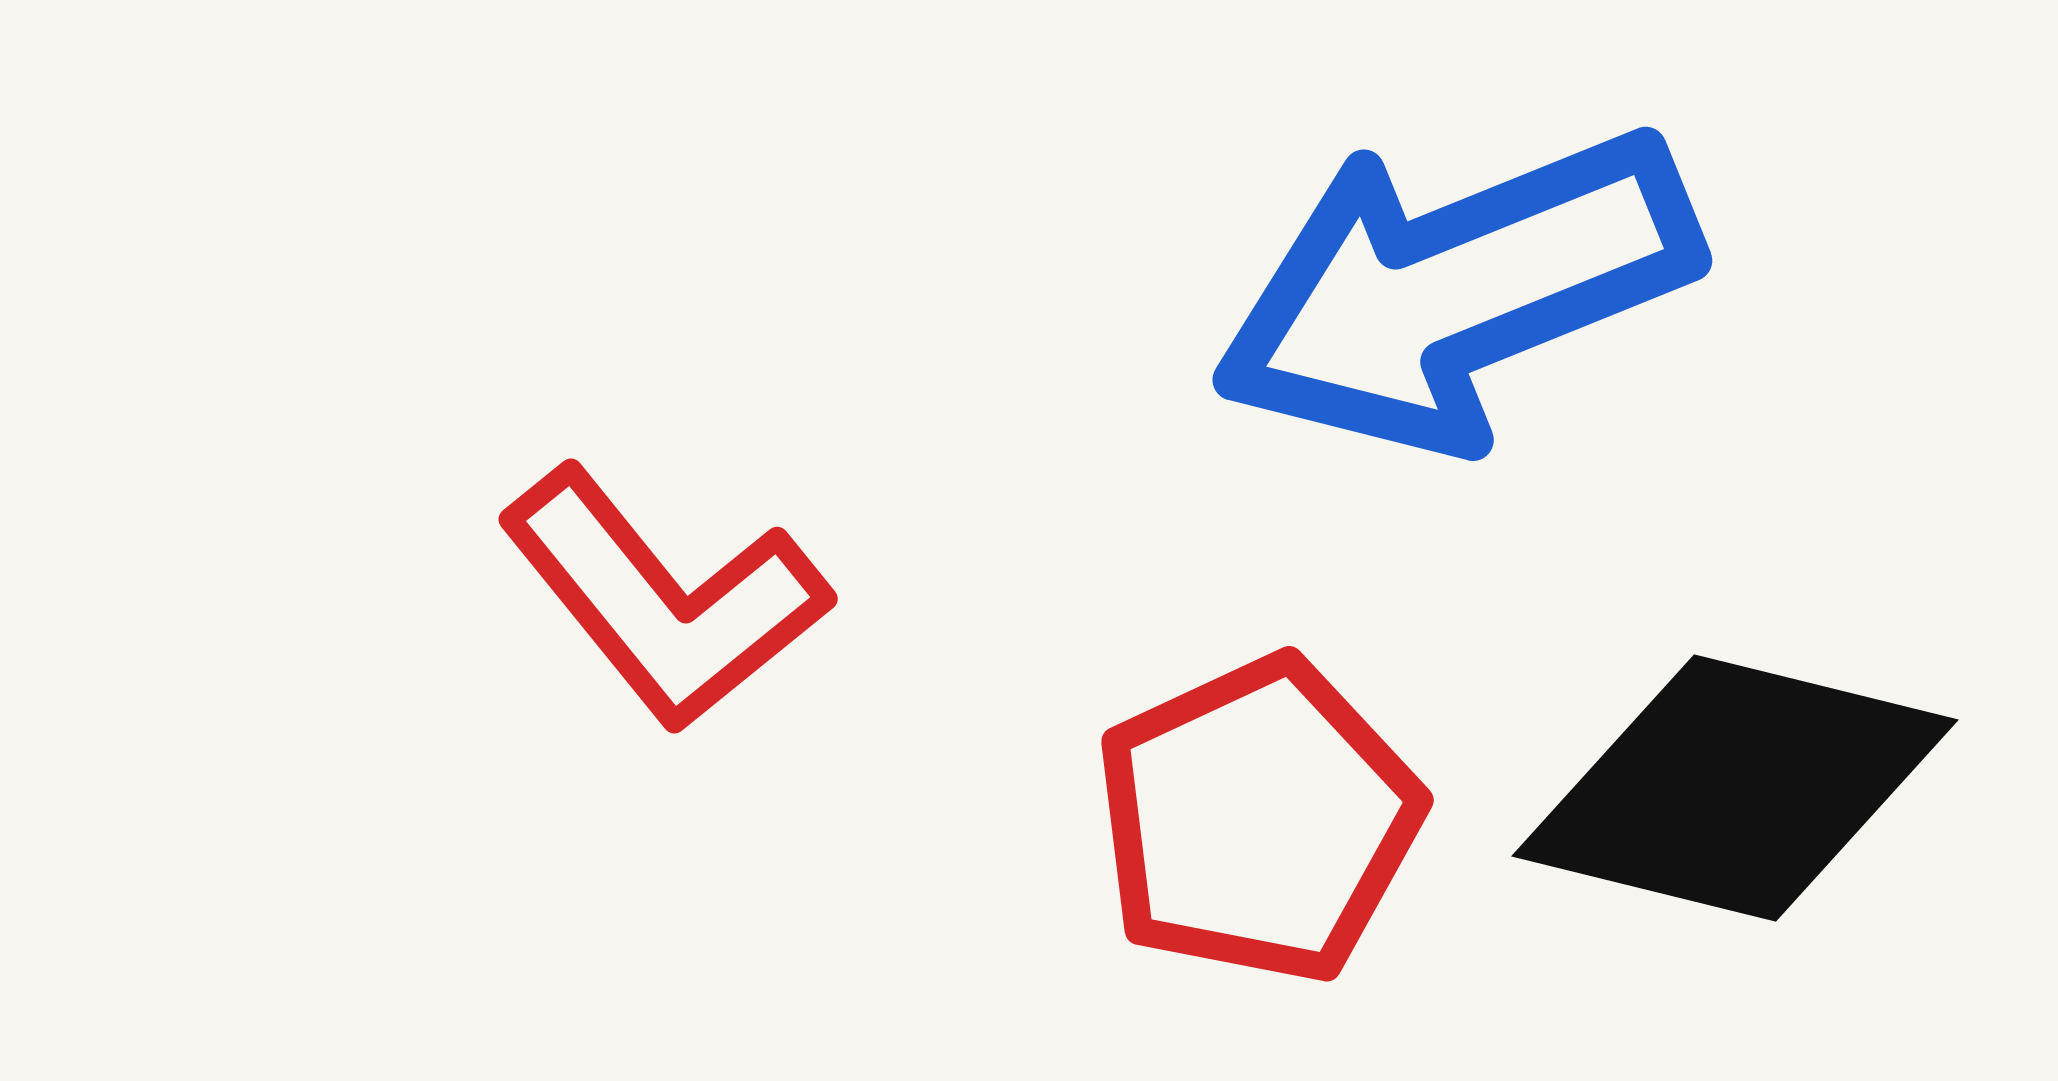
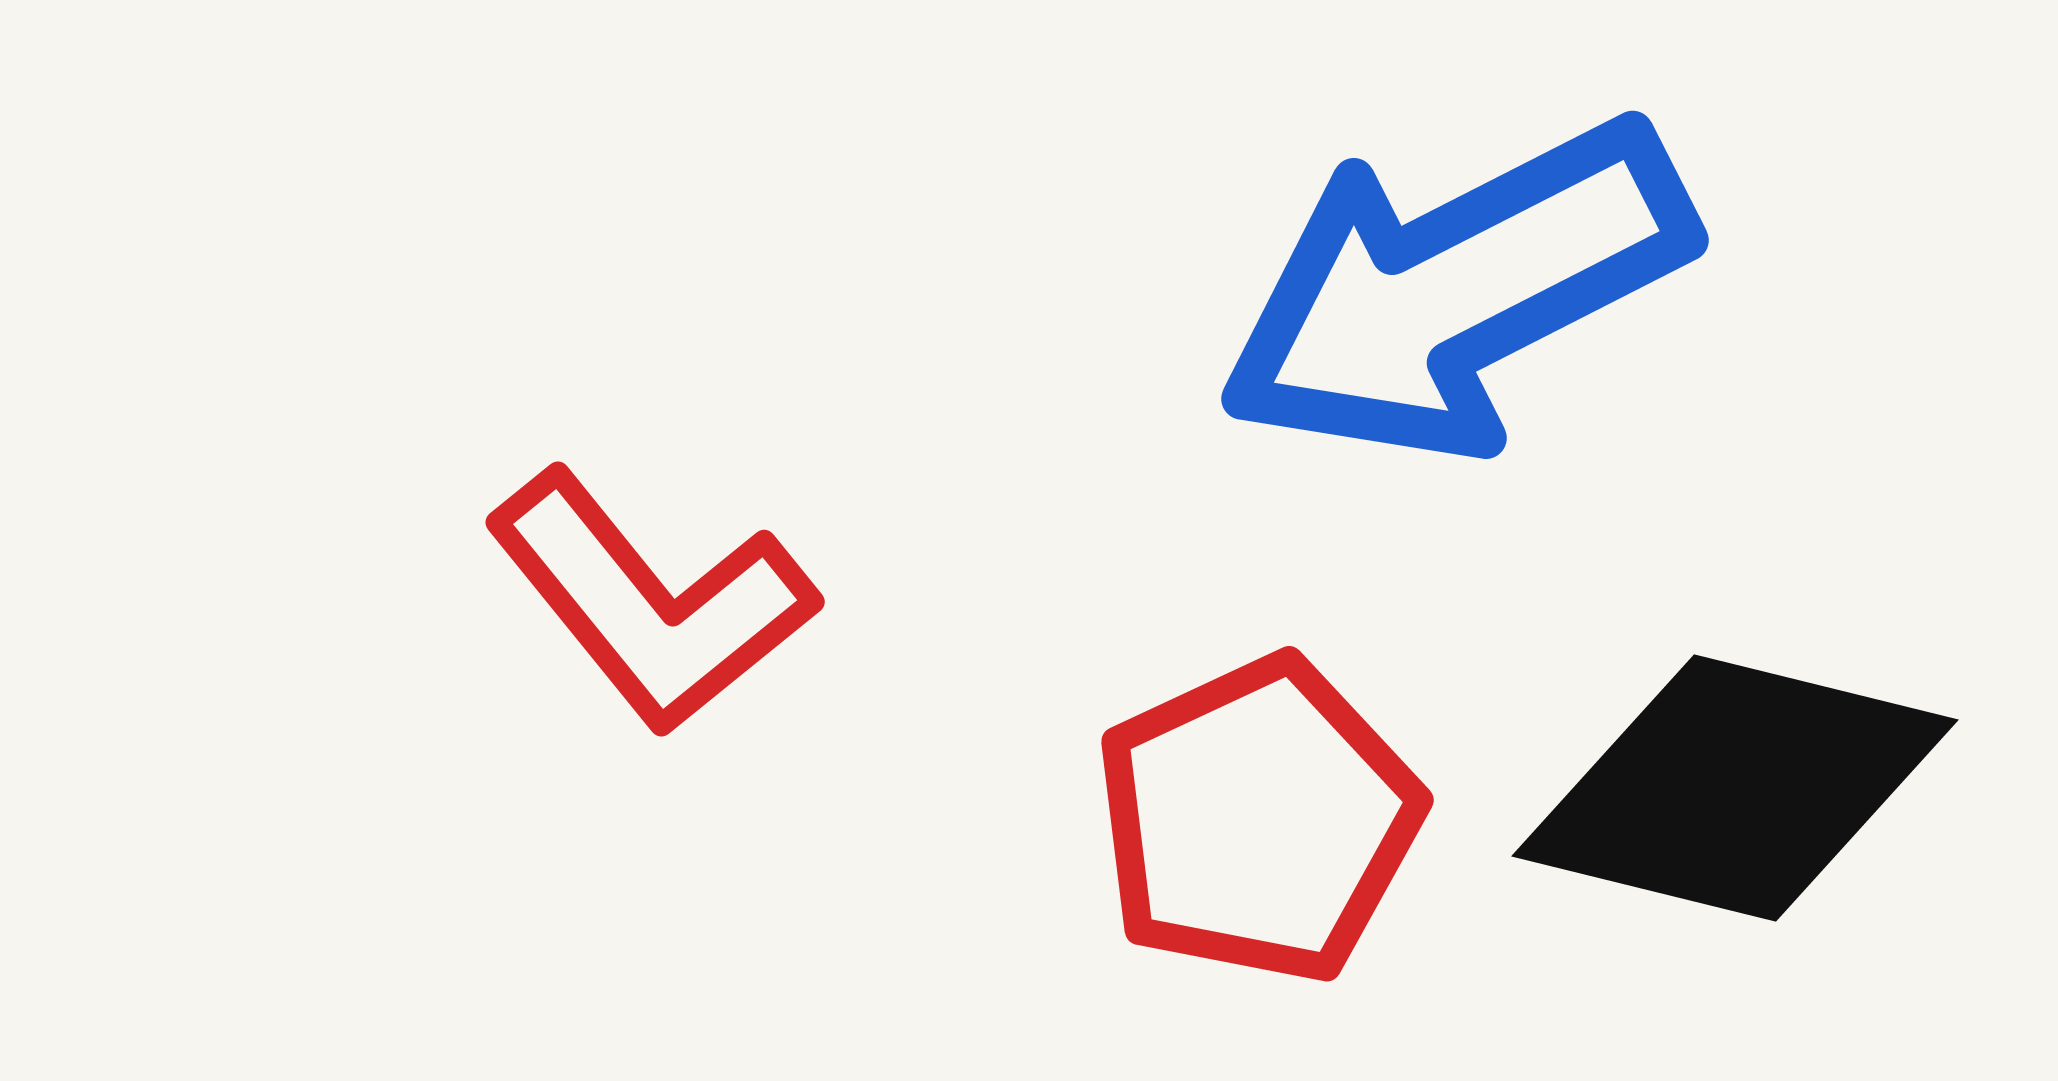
blue arrow: rotated 5 degrees counterclockwise
red L-shape: moved 13 px left, 3 px down
